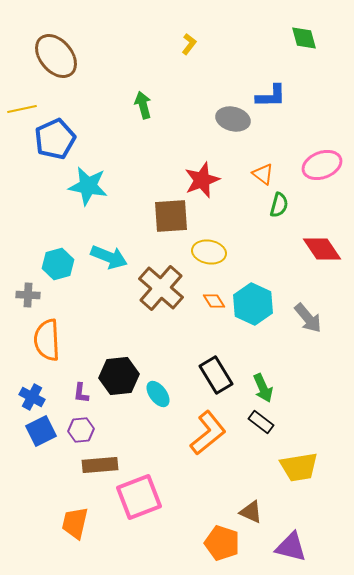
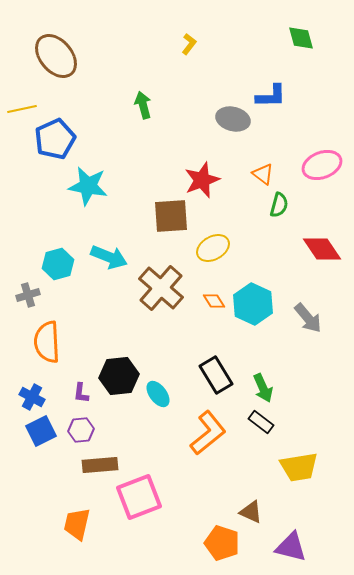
green diamond at (304, 38): moved 3 px left
yellow ellipse at (209, 252): moved 4 px right, 4 px up; rotated 40 degrees counterclockwise
gray cross at (28, 295): rotated 20 degrees counterclockwise
orange semicircle at (47, 340): moved 2 px down
orange trapezoid at (75, 523): moved 2 px right, 1 px down
